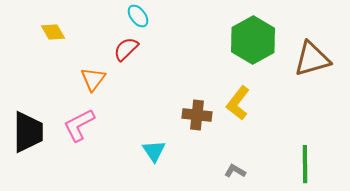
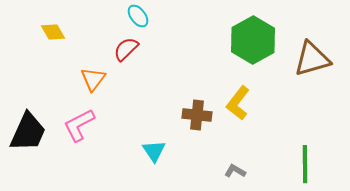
black trapezoid: rotated 24 degrees clockwise
